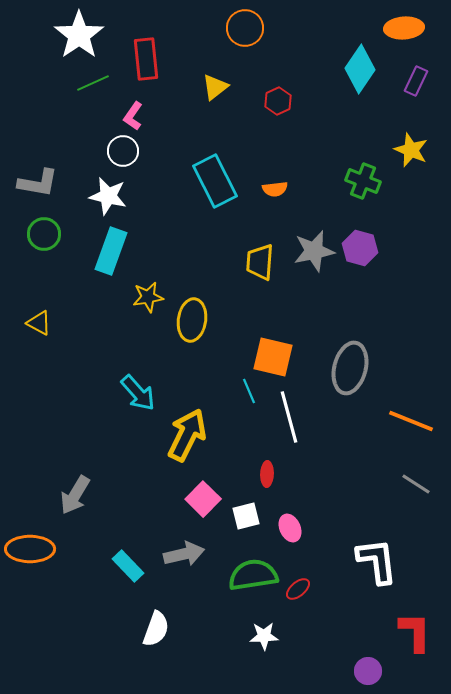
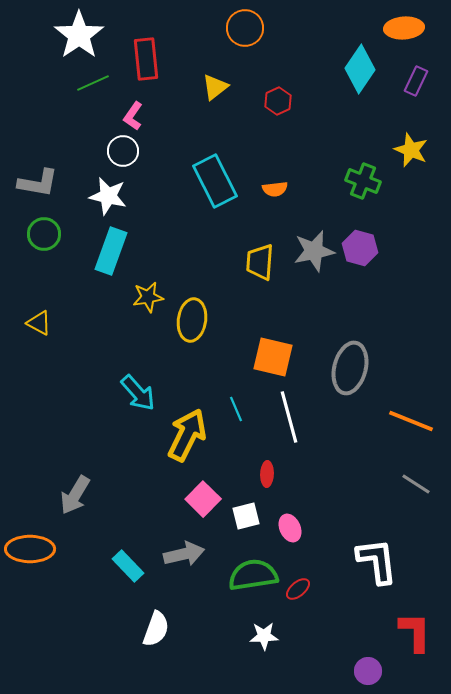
cyan line at (249, 391): moved 13 px left, 18 px down
